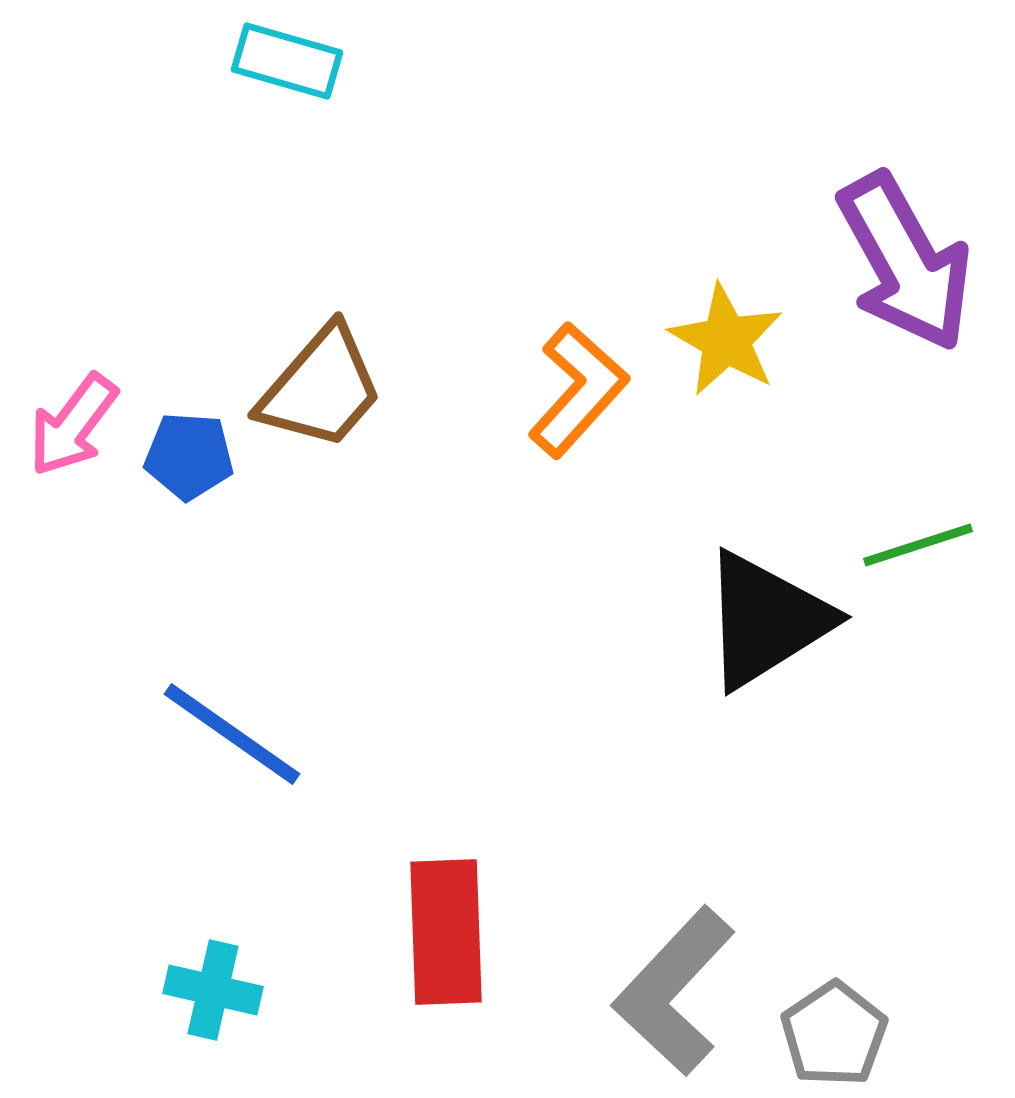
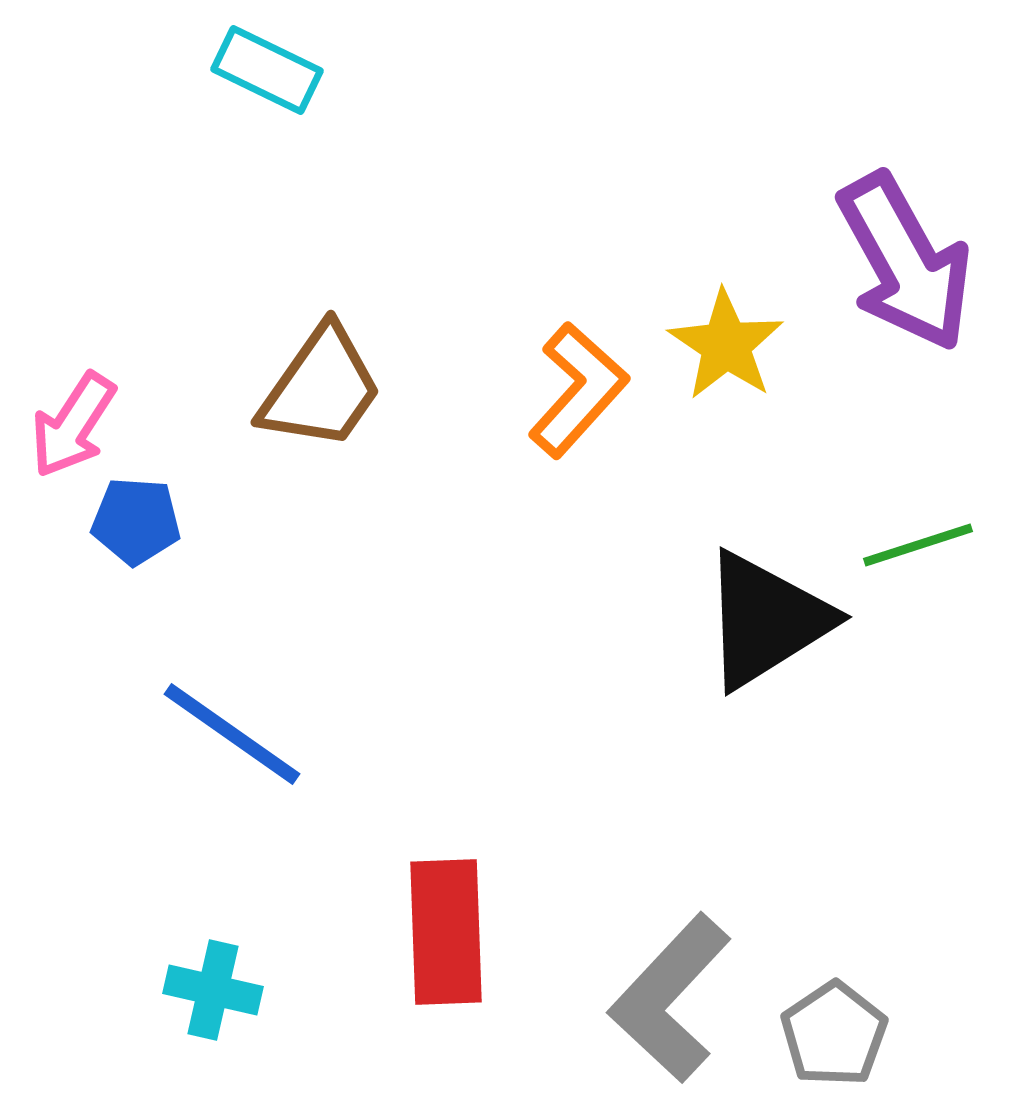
cyan rectangle: moved 20 px left, 9 px down; rotated 10 degrees clockwise
yellow star: moved 5 px down; rotated 4 degrees clockwise
brown trapezoid: rotated 6 degrees counterclockwise
pink arrow: rotated 4 degrees counterclockwise
blue pentagon: moved 53 px left, 65 px down
gray L-shape: moved 4 px left, 7 px down
